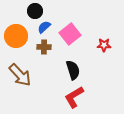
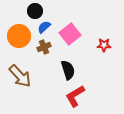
orange circle: moved 3 px right
brown cross: rotated 24 degrees counterclockwise
black semicircle: moved 5 px left
brown arrow: moved 1 px down
red L-shape: moved 1 px right, 1 px up
